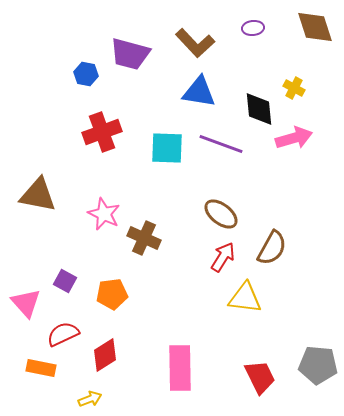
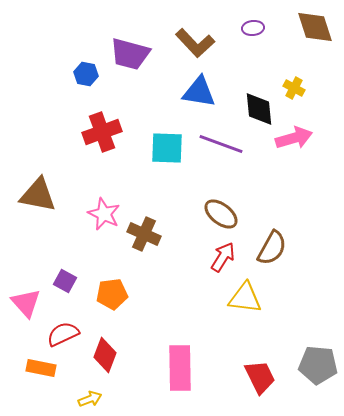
brown cross: moved 4 px up
red diamond: rotated 36 degrees counterclockwise
